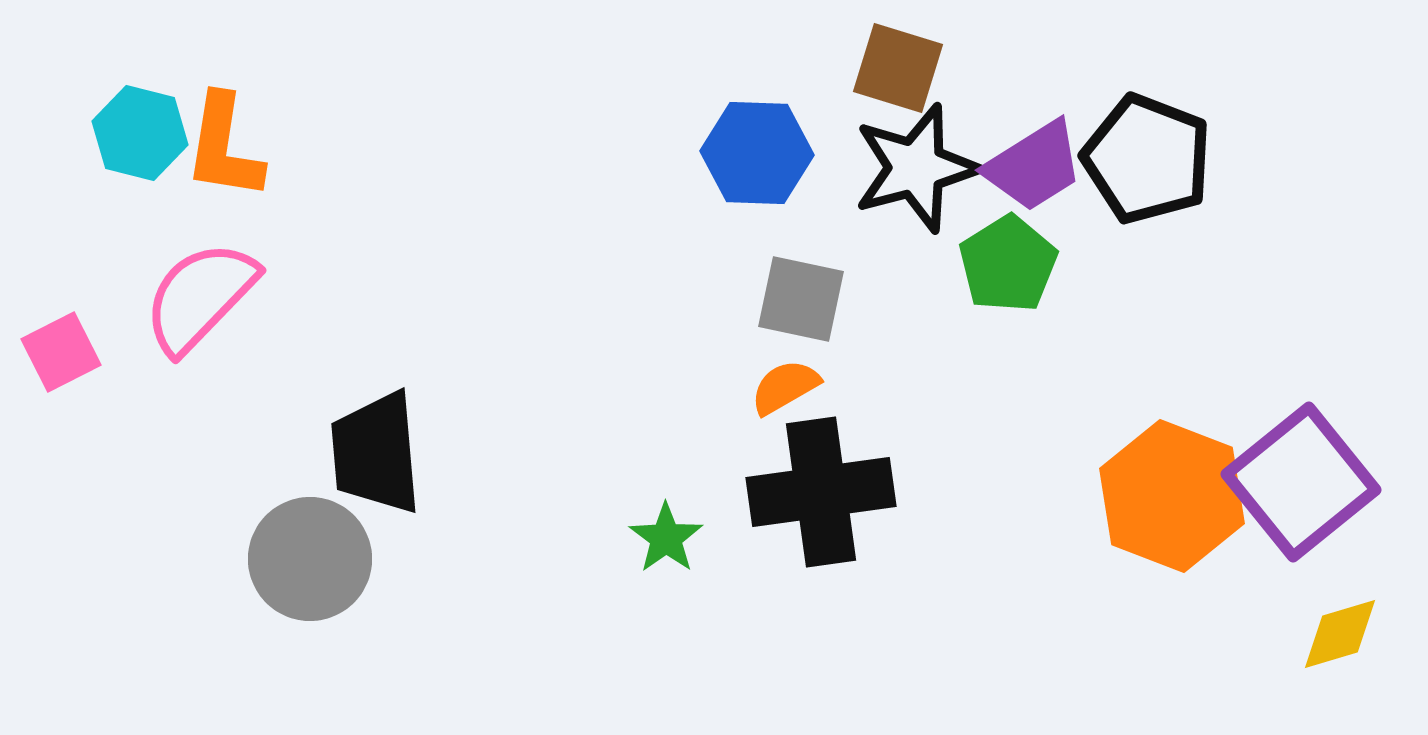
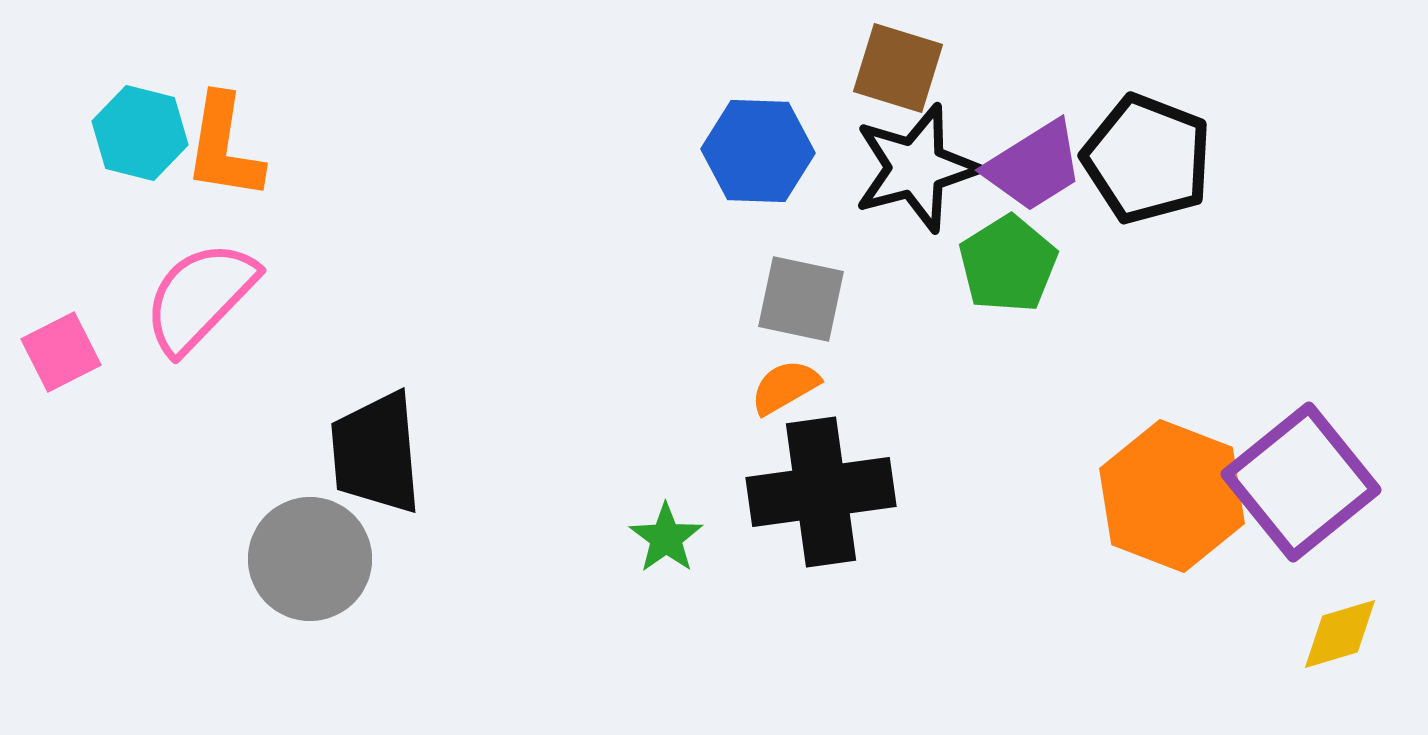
blue hexagon: moved 1 px right, 2 px up
